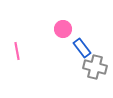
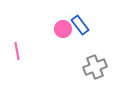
blue rectangle: moved 2 px left, 23 px up
gray cross: rotated 35 degrees counterclockwise
